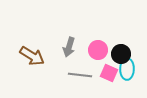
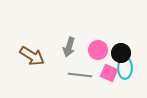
black circle: moved 1 px up
cyan ellipse: moved 2 px left, 1 px up
